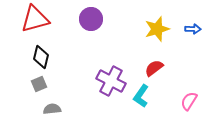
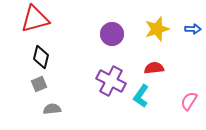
purple circle: moved 21 px right, 15 px down
red semicircle: rotated 30 degrees clockwise
